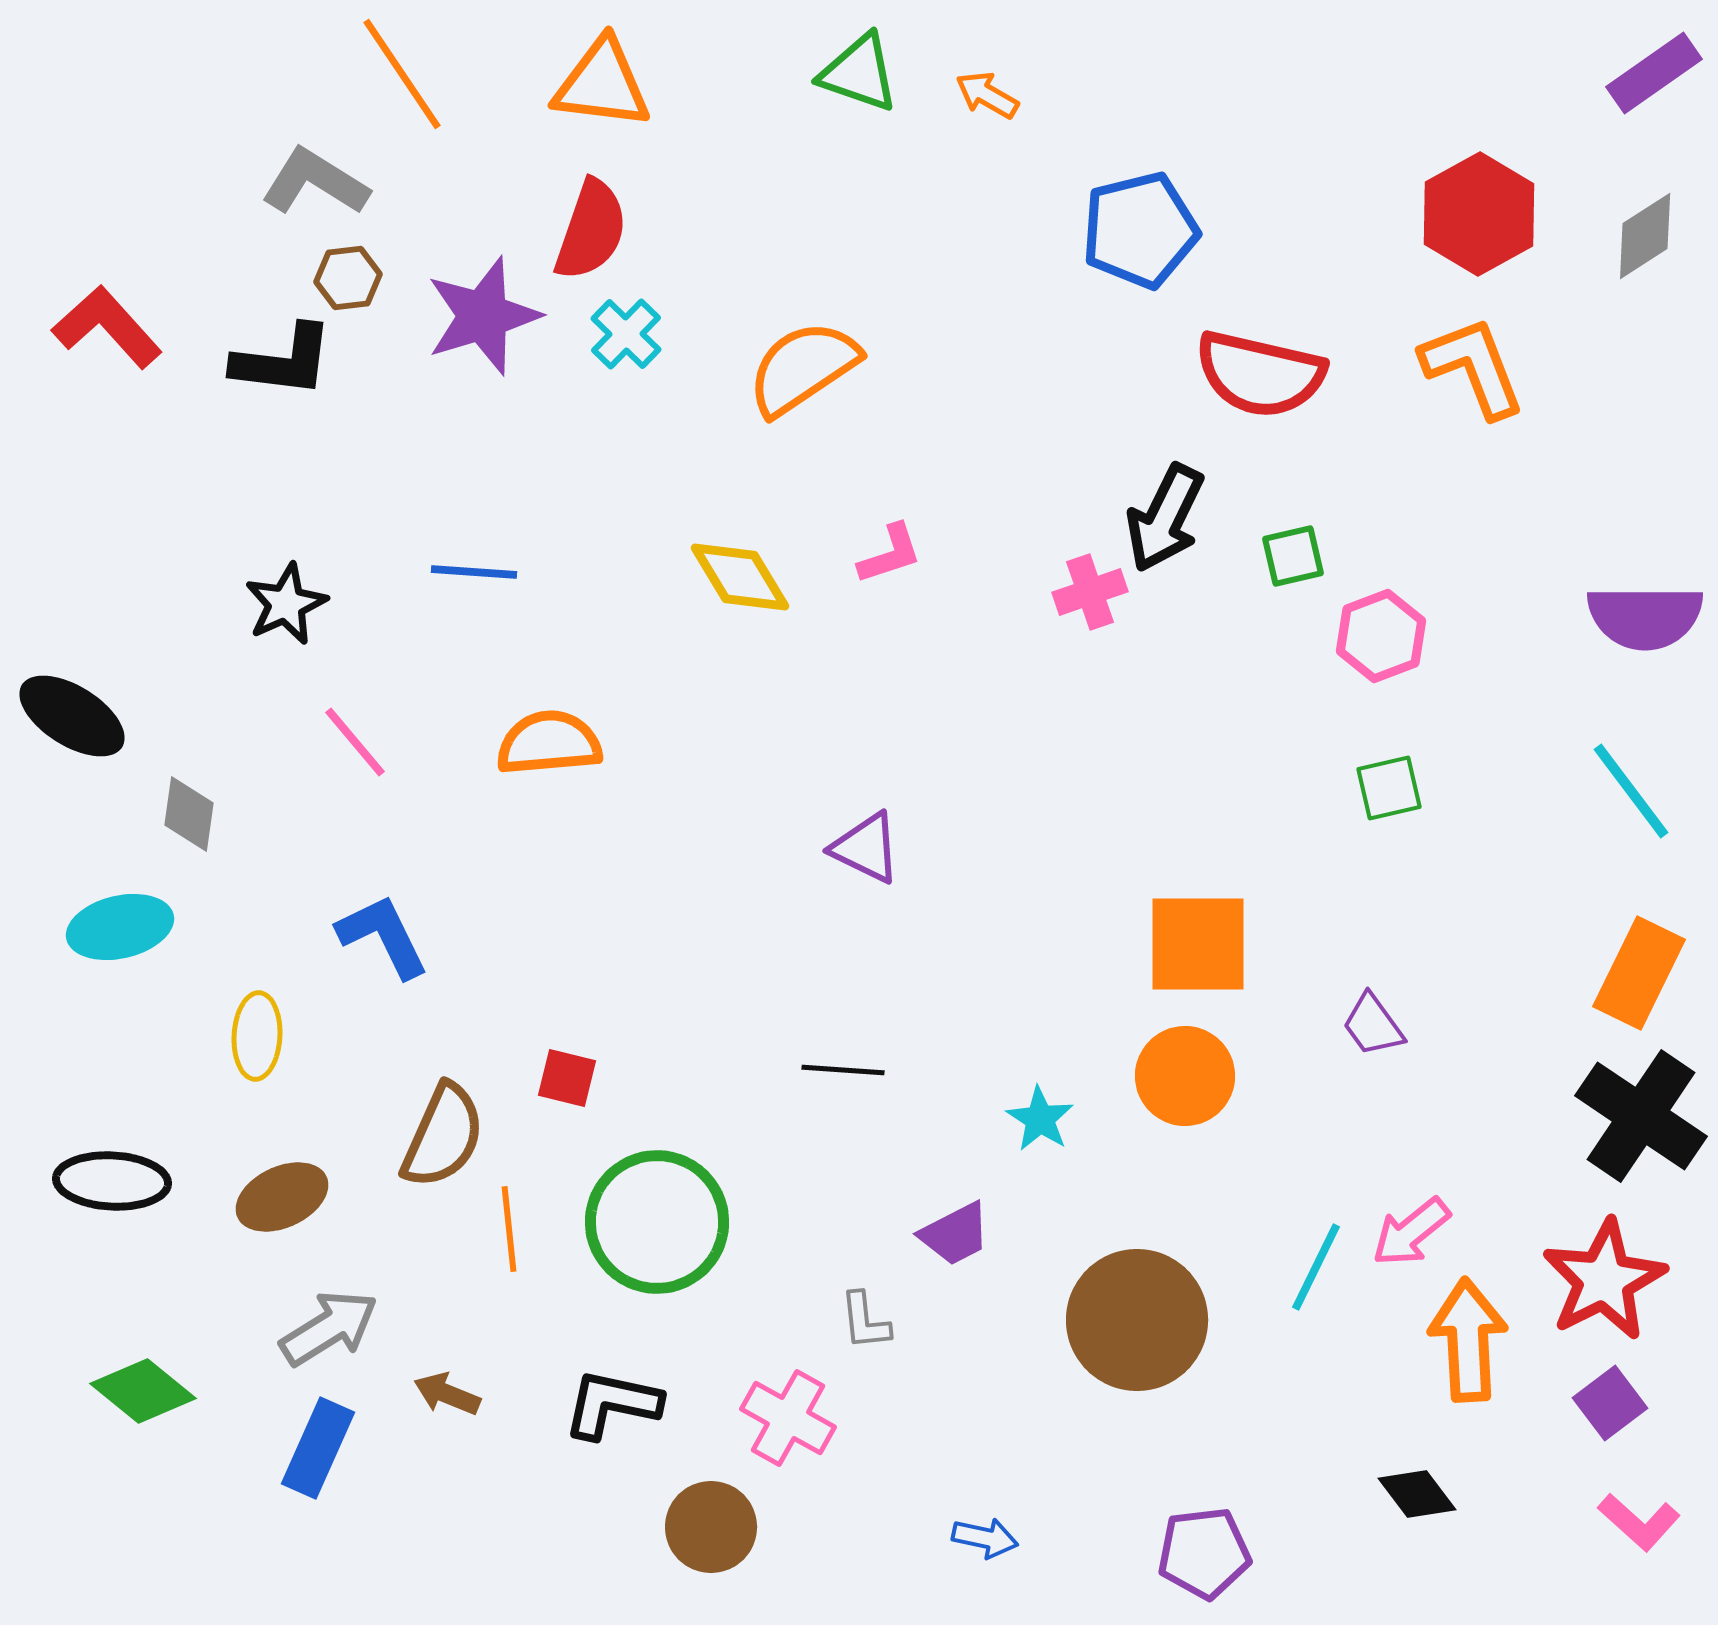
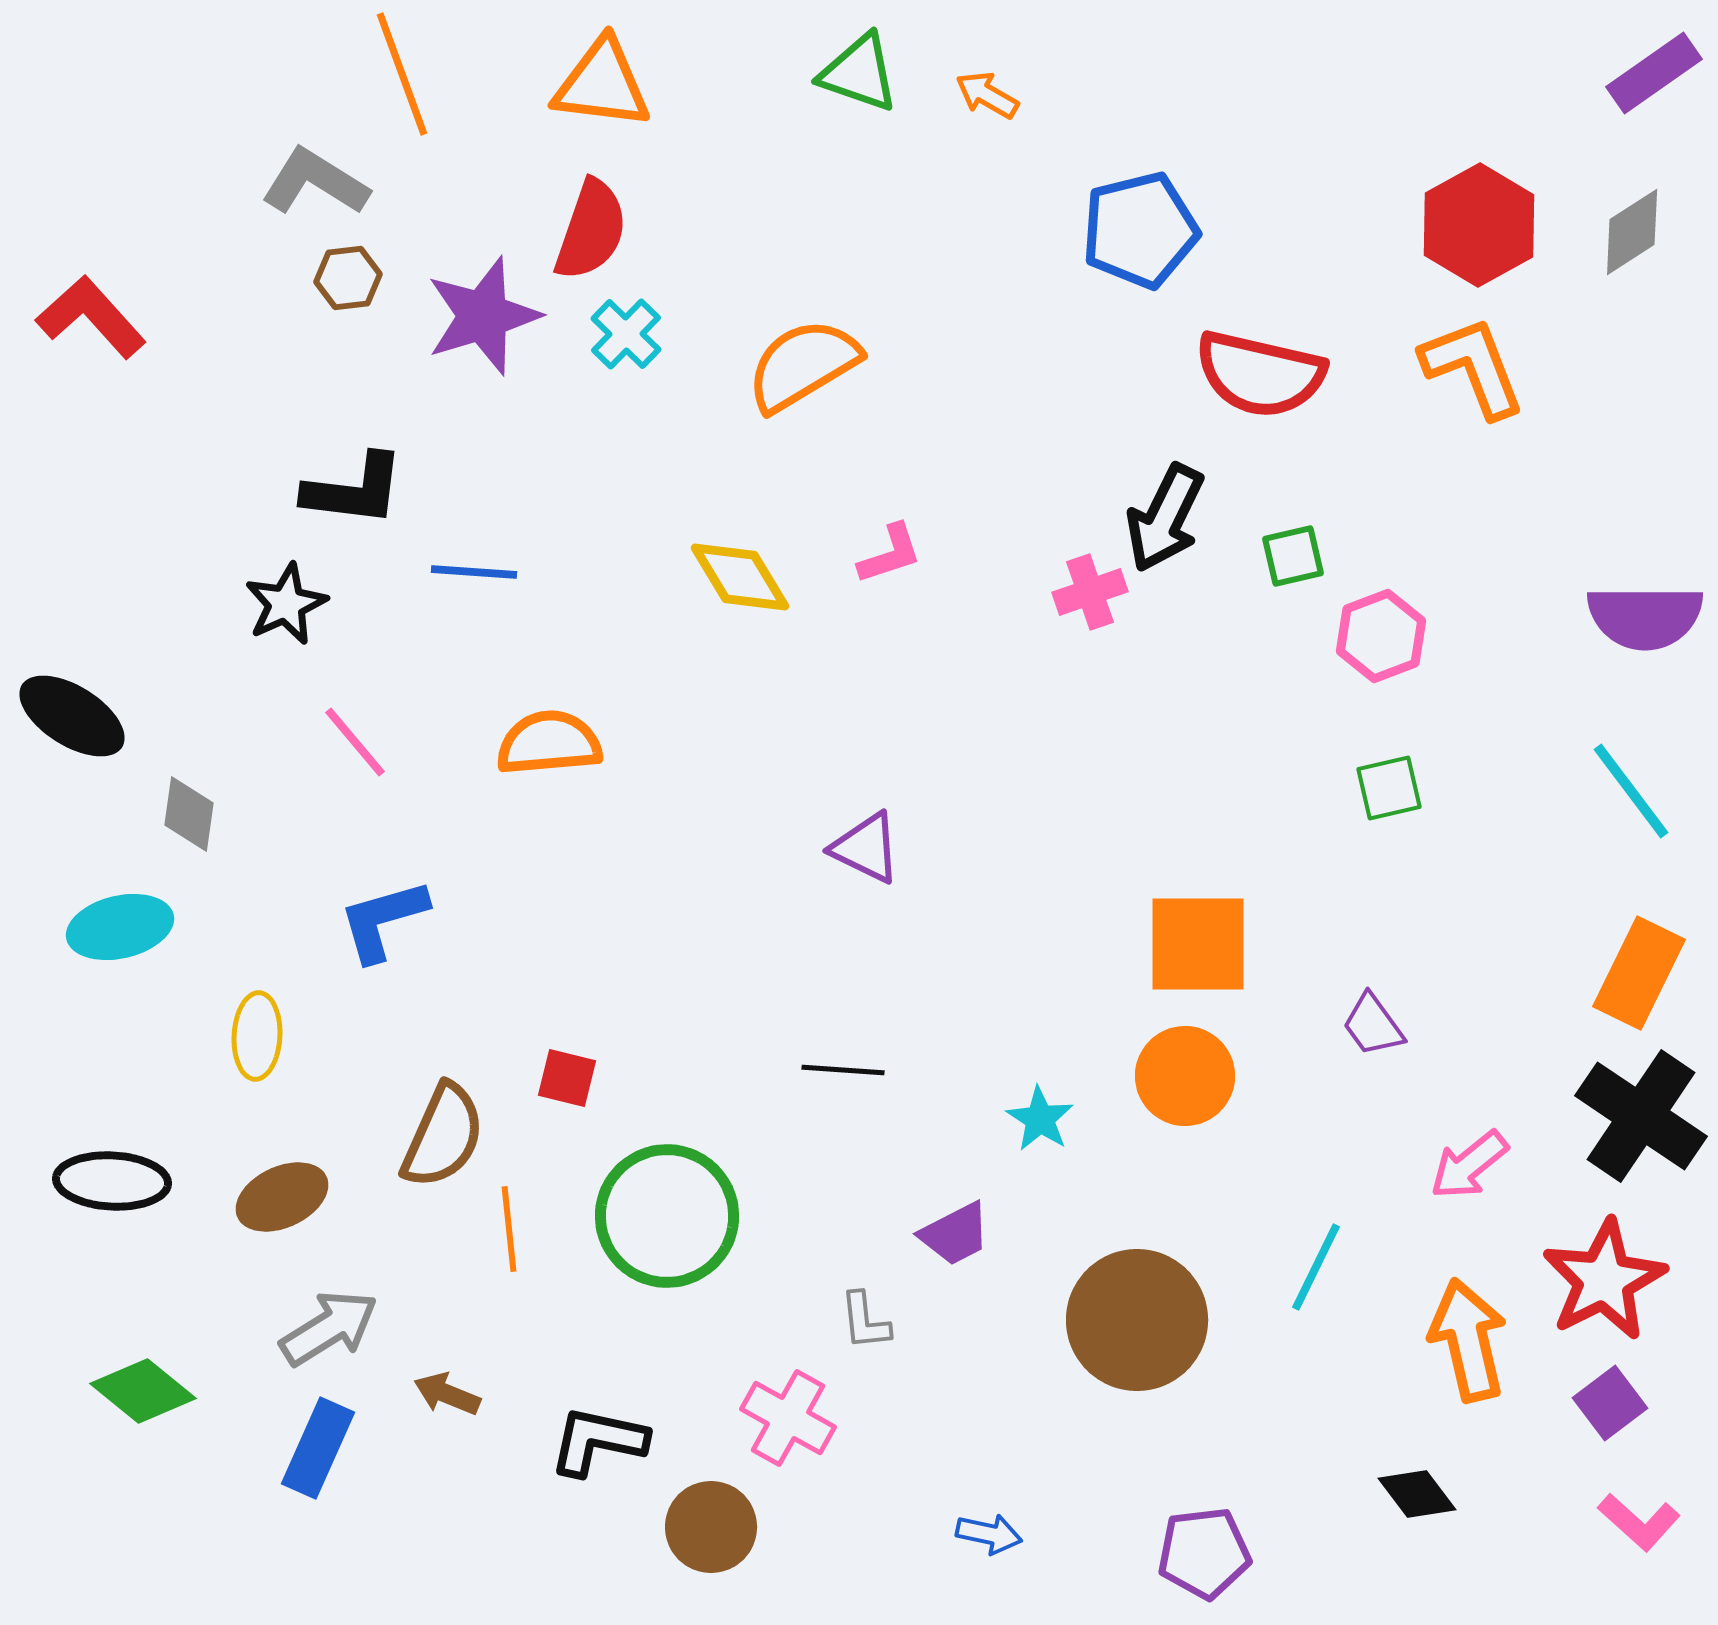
orange line at (402, 74): rotated 14 degrees clockwise
red hexagon at (1479, 214): moved 11 px down
gray diamond at (1645, 236): moved 13 px left, 4 px up
red L-shape at (107, 327): moved 16 px left, 10 px up
black L-shape at (283, 361): moved 71 px right, 129 px down
orange semicircle at (803, 368): moved 3 px up; rotated 3 degrees clockwise
blue L-shape at (383, 936): moved 16 px up; rotated 80 degrees counterclockwise
green circle at (657, 1222): moved 10 px right, 6 px up
pink arrow at (1411, 1232): moved 58 px right, 67 px up
orange arrow at (1468, 1340): rotated 10 degrees counterclockwise
black L-shape at (612, 1404): moved 14 px left, 37 px down
blue arrow at (985, 1538): moved 4 px right, 4 px up
